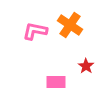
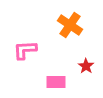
pink L-shape: moved 10 px left, 19 px down; rotated 15 degrees counterclockwise
